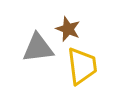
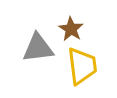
brown star: moved 3 px right; rotated 10 degrees clockwise
